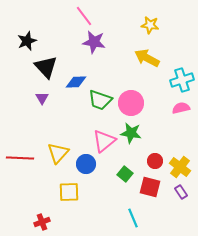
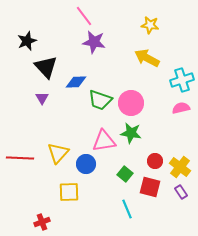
pink triangle: rotated 30 degrees clockwise
cyan line: moved 6 px left, 9 px up
